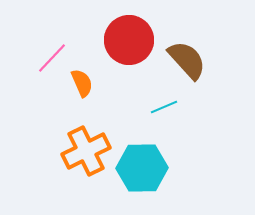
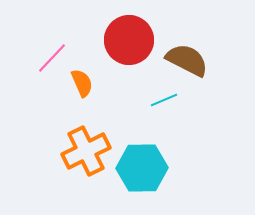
brown semicircle: rotated 21 degrees counterclockwise
cyan line: moved 7 px up
